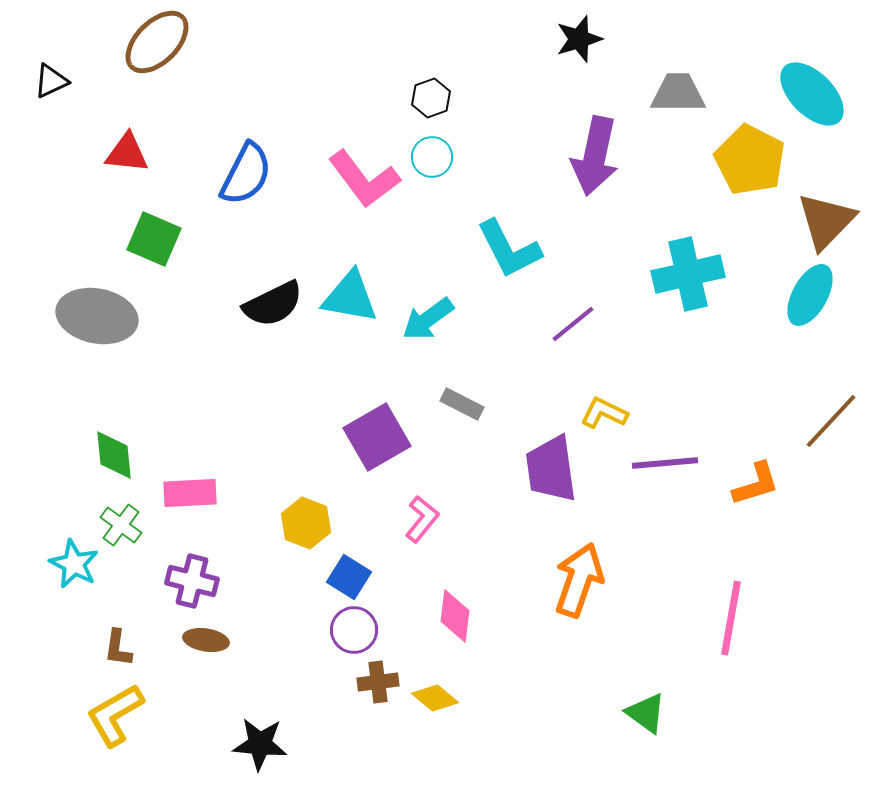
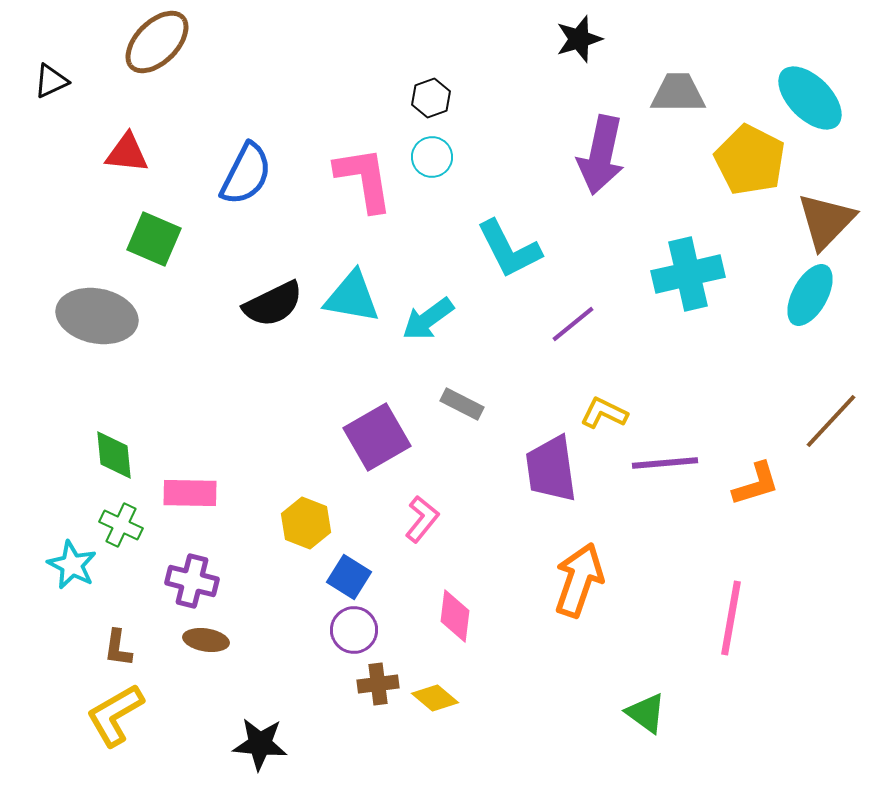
cyan ellipse at (812, 94): moved 2 px left, 4 px down
purple arrow at (595, 156): moved 6 px right, 1 px up
pink L-shape at (364, 179): rotated 152 degrees counterclockwise
cyan triangle at (350, 297): moved 2 px right
pink rectangle at (190, 493): rotated 4 degrees clockwise
green cross at (121, 525): rotated 12 degrees counterclockwise
cyan star at (74, 564): moved 2 px left, 1 px down
brown cross at (378, 682): moved 2 px down
